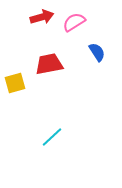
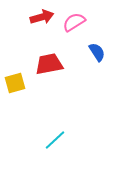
cyan line: moved 3 px right, 3 px down
